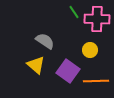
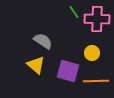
gray semicircle: moved 2 px left
yellow circle: moved 2 px right, 3 px down
purple square: rotated 20 degrees counterclockwise
